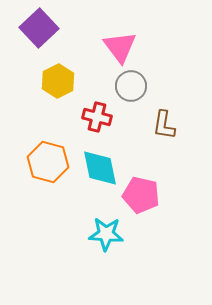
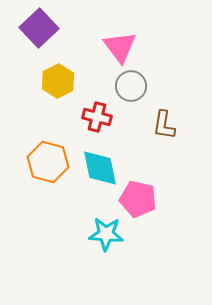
pink pentagon: moved 3 px left, 4 px down
